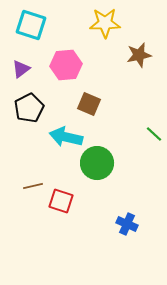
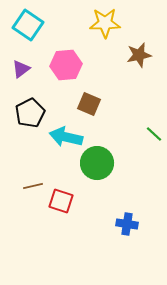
cyan square: moved 3 px left; rotated 16 degrees clockwise
black pentagon: moved 1 px right, 5 px down
blue cross: rotated 15 degrees counterclockwise
